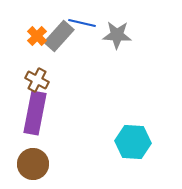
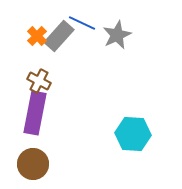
blue line: rotated 12 degrees clockwise
gray star: rotated 28 degrees counterclockwise
brown cross: moved 2 px right, 1 px down
cyan hexagon: moved 8 px up
